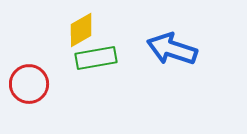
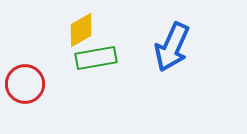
blue arrow: moved 2 px up; rotated 84 degrees counterclockwise
red circle: moved 4 px left
